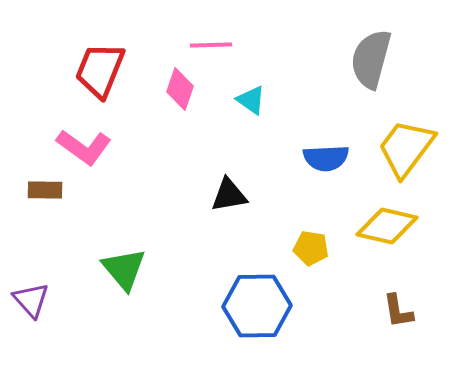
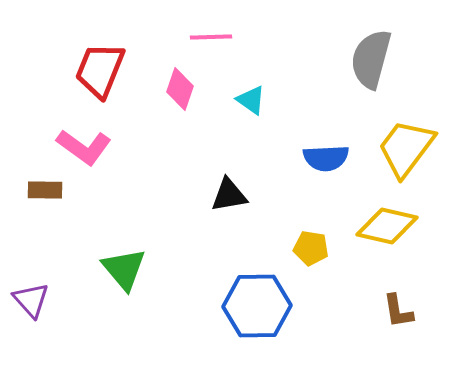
pink line: moved 8 px up
